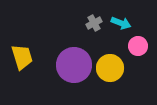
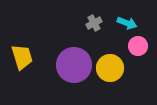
cyan arrow: moved 6 px right
